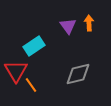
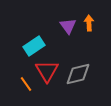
red triangle: moved 31 px right
orange line: moved 5 px left, 1 px up
